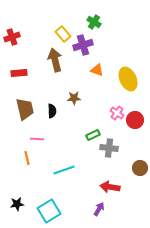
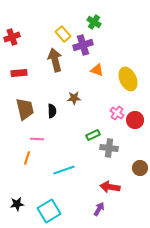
orange line: rotated 32 degrees clockwise
